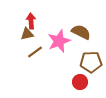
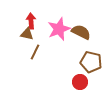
brown triangle: rotated 24 degrees clockwise
pink star: moved 12 px up
brown line: rotated 28 degrees counterclockwise
brown pentagon: rotated 15 degrees clockwise
